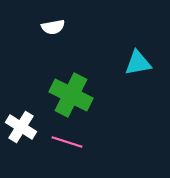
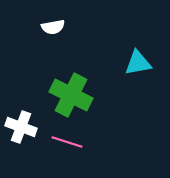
white cross: rotated 12 degrees counterclockwise
